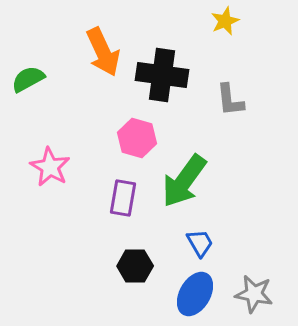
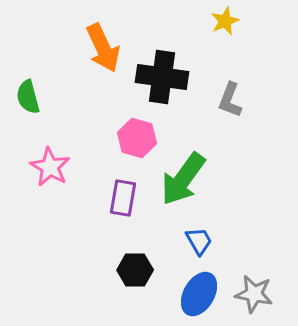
orange arrow: moved 4 px up
black cross: moved 2 px down
green semicircle: moved 18 px down; rotated 76 degrees counterclockwise
gray L-shape: rotated 27 degrees clockwise
green arrow: moved 1 px left, 2 px up
blue trapezoid: moved 1 px left, 2 px up
black hexagon: moved 4 px down
blue ellipse: moved 4 px right
